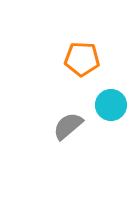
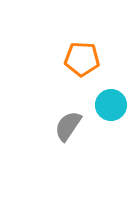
gray semicircle: rotated 16 degrees counterclockwise
